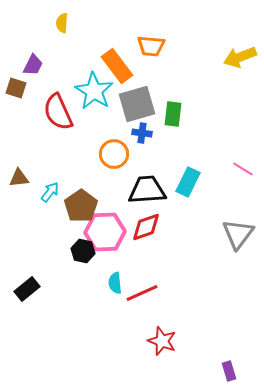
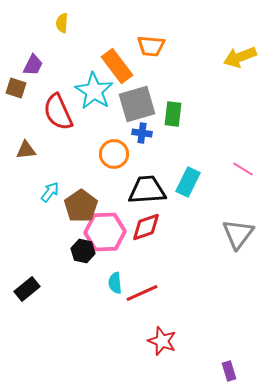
brown triangle: moved 7 px right, 28 px up
